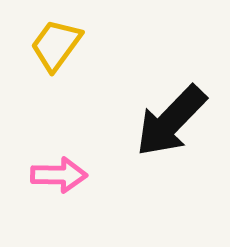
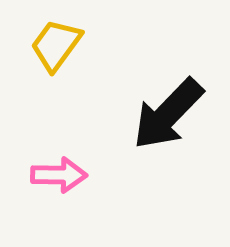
black arrow: moved 3 px left, 7 px up
